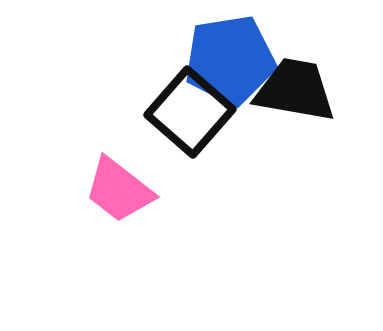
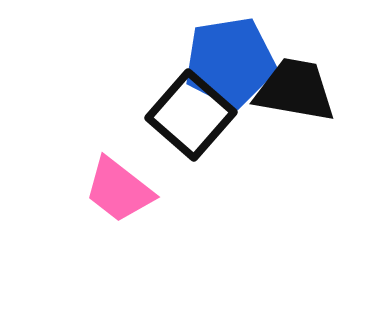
blue pentagon: moved 2 px down
black square: moved 1 px right, 3 px down
